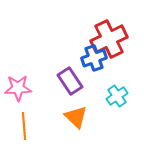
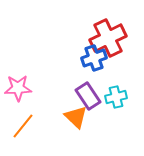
red cross: moved 1 px left, 1 px up
purple rectangle: moved 18 px right, 15 px down
cyan cross: moved 1 px left, 1 px down; rotated 20 degrees clockwise
orange line: moved 1 px left; rotated 44 degrees clockwise
